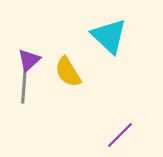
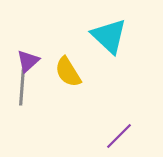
purple triangle: moved 1 px left, 1 px down
gray line: moved 2 px left, 2 px down
purple line: moved 1 px left, 1 px down
